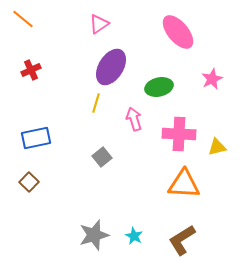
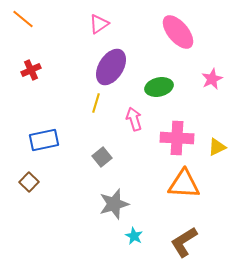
pink cross: moved 2 px left, 4 px down
blue rectangle: moved 8 px right, 2 px down
yellow triangle: rotated 12 degrees counterclockwise
gray star: moved 20 px right, 31 px up
brown L-shape: moved 2 px right, 2 px down
